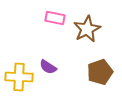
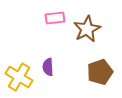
pink rectangle: rotated 18 degrees counterclockwise
purple semicircle: rotated 54 degrees clockwise
yellow cross: rotated 28 degrees clockwise
